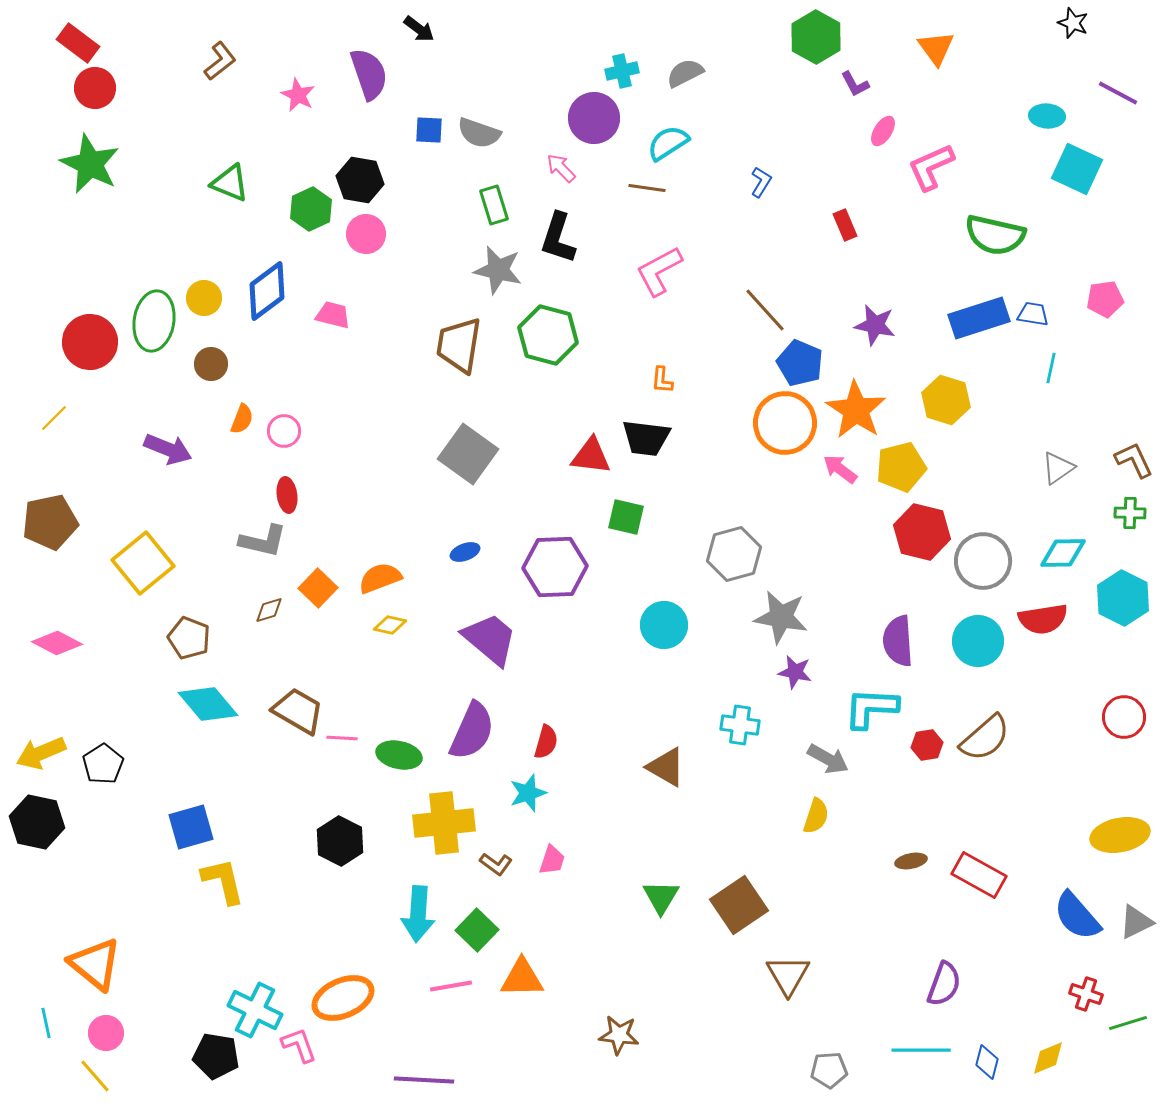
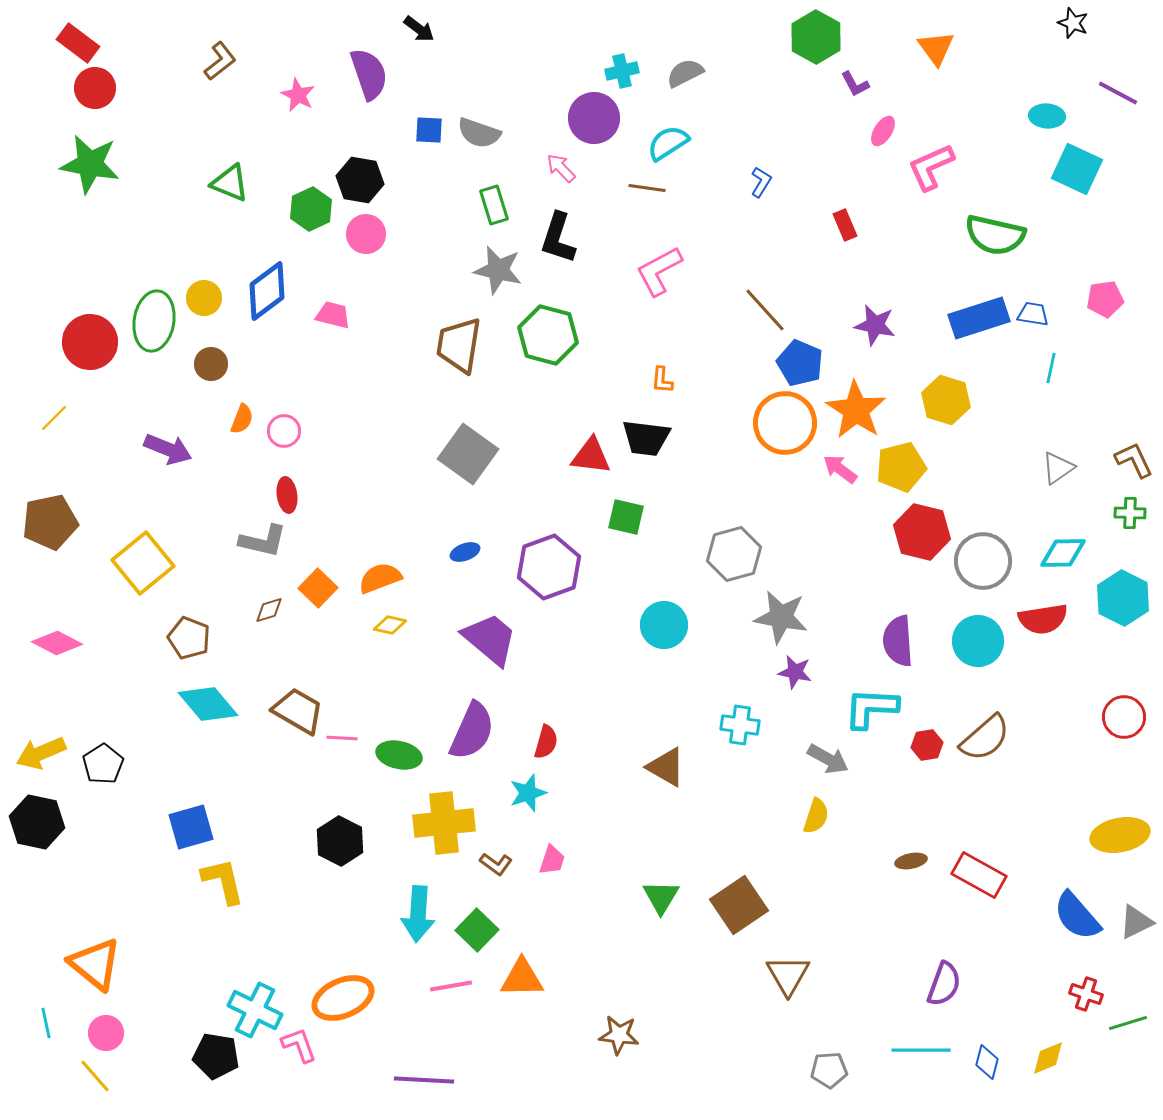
green star at (90, 164): rotated 16 degrees counterclockwise
purple hexagon at (555, 567): moved 6 px left; rotated 18 degrees counterclockwise
